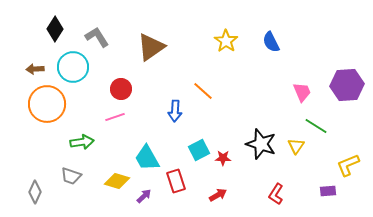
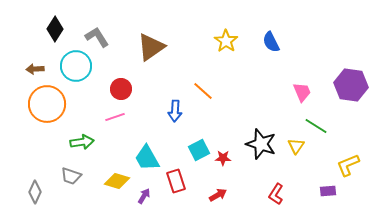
cyan circle: moved 3 px right, 1 px up
purple hexagon: moved 4 px right; rotated 12 degrees clockwise
purple arrow: rotated 14 degrees counterclockwise
